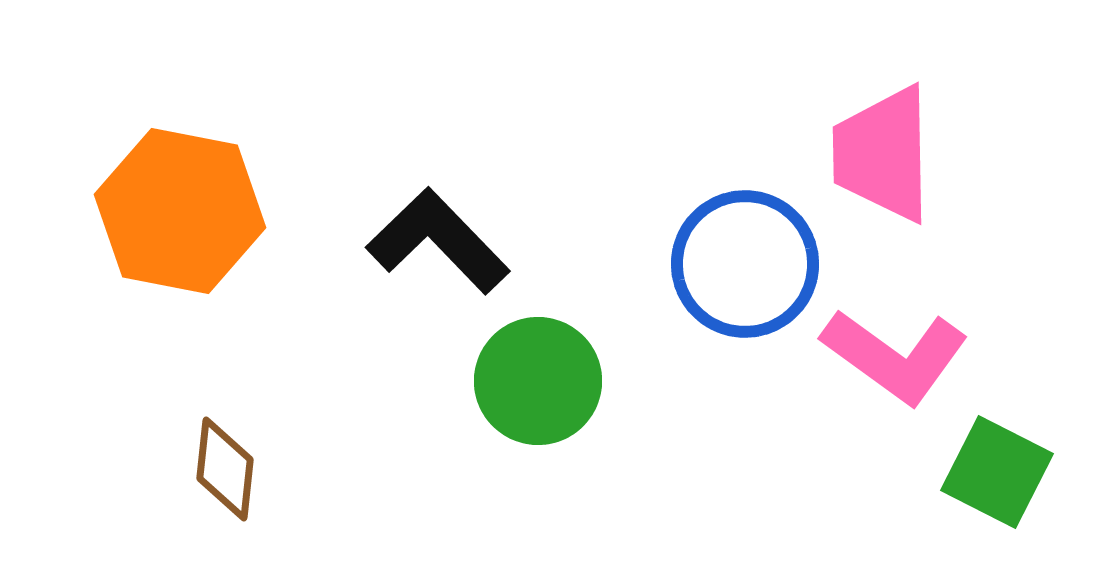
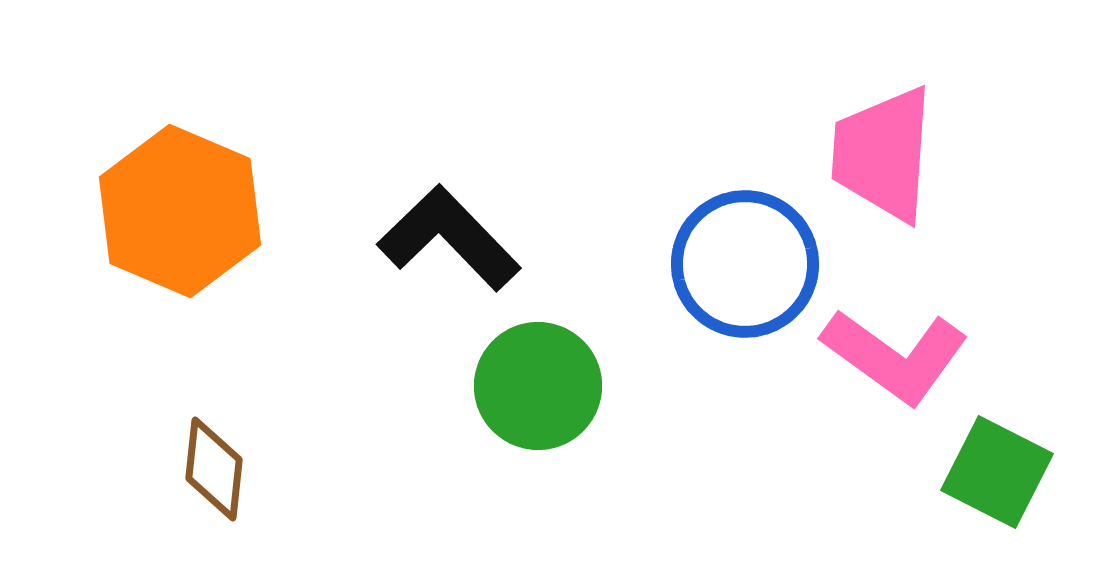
pink trapezoid: rotated 5 degrees clockwise
orange hexagon: rotated 12 degrees clockwise
black L-shape: moved 11 px right, 3 px up
green circle: moved 5 px down
brown diamond: moved 11 px left
